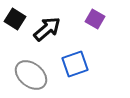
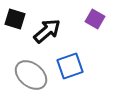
black square: rotated 15 degrees counterclockwise
black arrow: moved 2 px down
blue square: moved 5 px left, 2 px down
